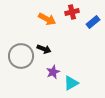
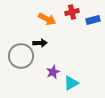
blue rectangle: moved 2 px up; rotated 24 degrees clockwise
black arrow: moved 4 px left, 6 px up; rotated 24 degrees counterclockwise
